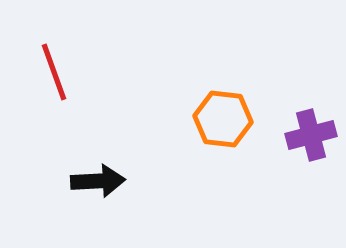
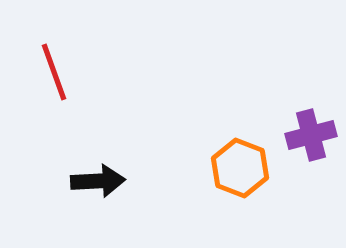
orange hexagon: moved 17 px right, 49 px down; rotated 14 degrees clockwise
